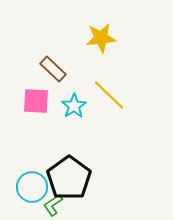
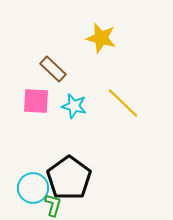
yellow star: rotated 20 degrees clockwise
yellow line: moved 14 px right, 8 px down
cyan star: rotated 25 degrees counterclockwise
cyan circle: moved 1 px right, 1 px down
green L-shape: rotated 140 degrees clockwise
